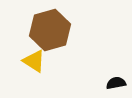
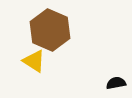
brown hexagon: rotated 21 degrees counterclockwise
